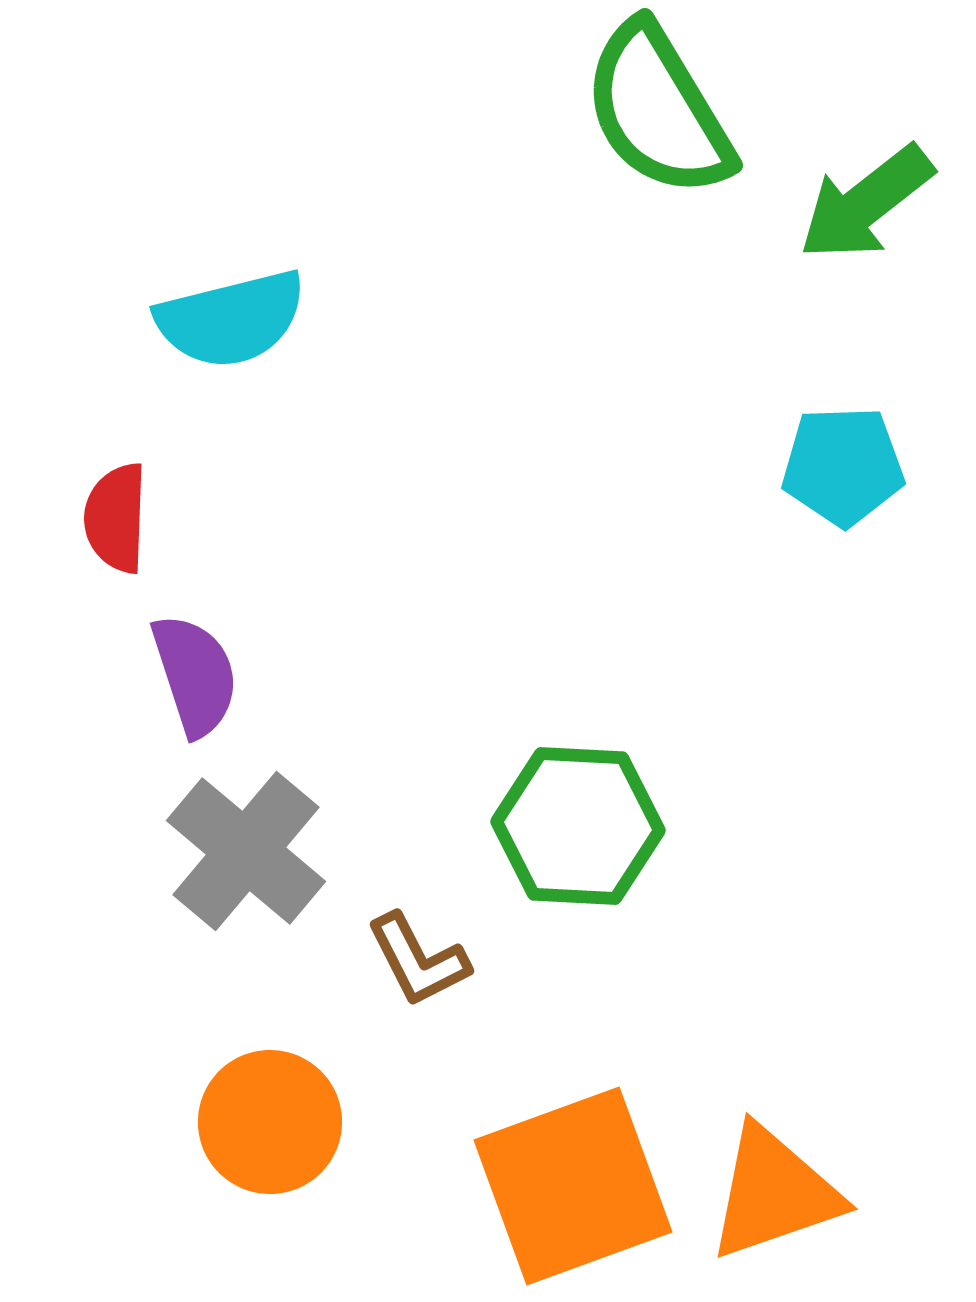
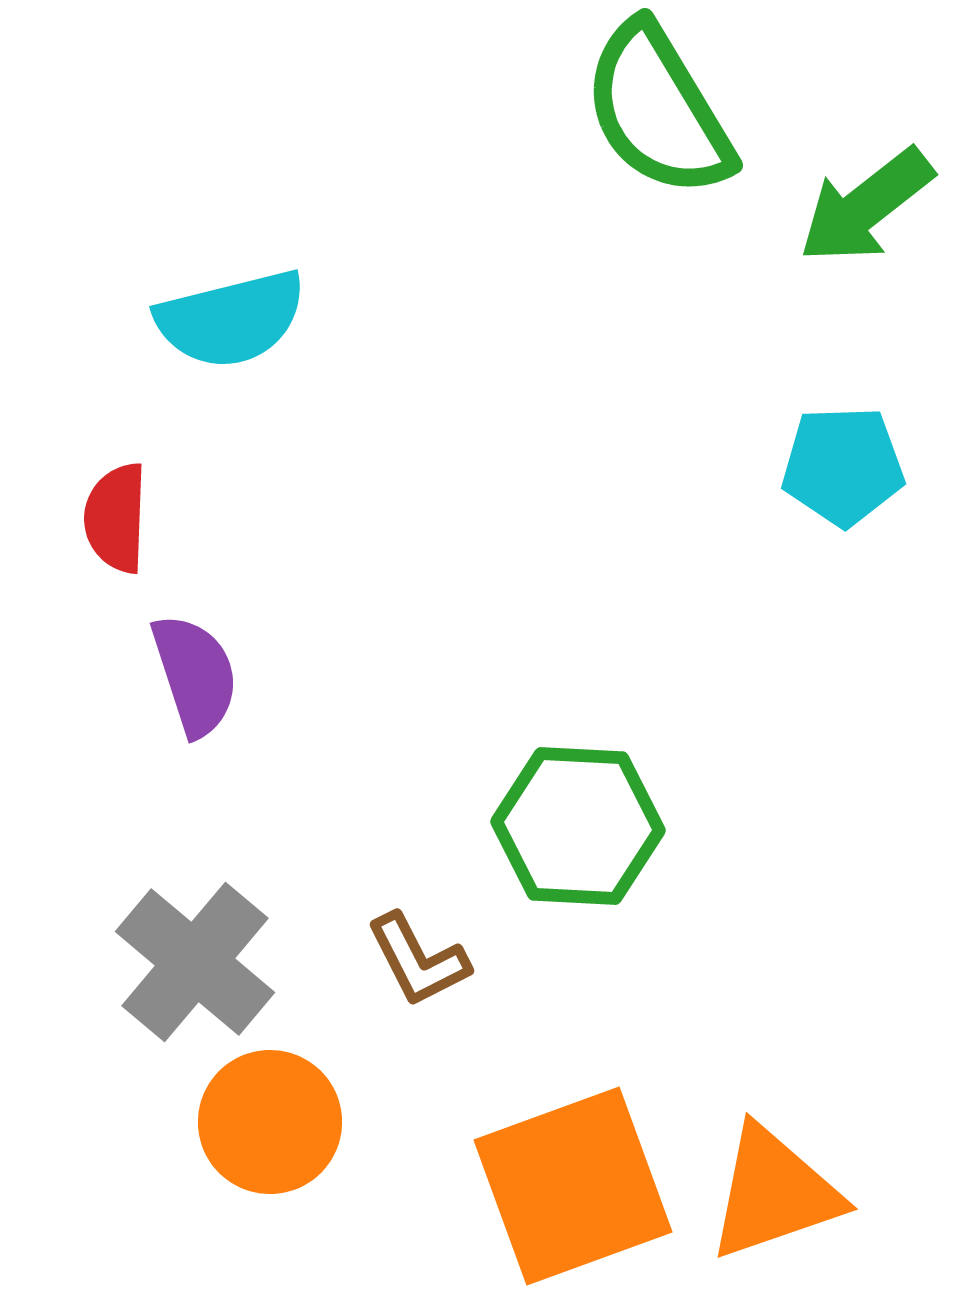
green arrow: moved 3 px down
gray cross: moved 51 px left, 111 px down
